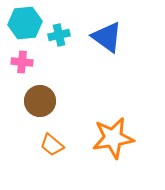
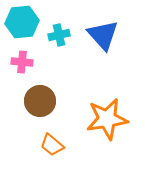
cyan hexagon: moved 3 px left, 1 px up
blue triangle: moved 4 px left, 2 px up; rotated 12 degrees clockwise
orange star: moved 6 px left, 19 px up
